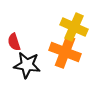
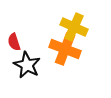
orange cross: moved 3 px up
black star: rotated 20 degrees clockwise
